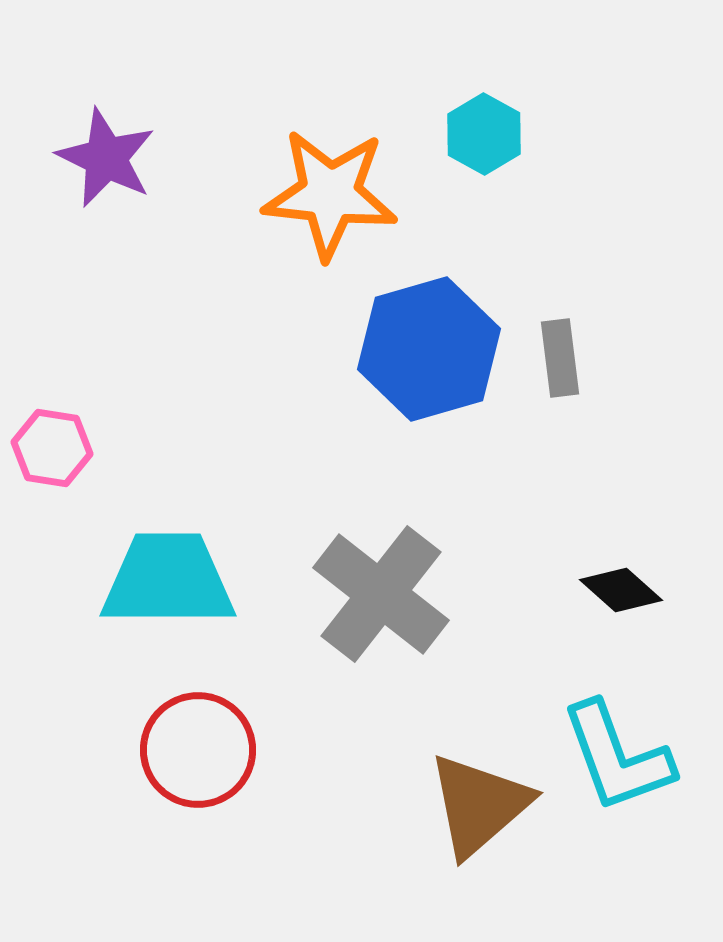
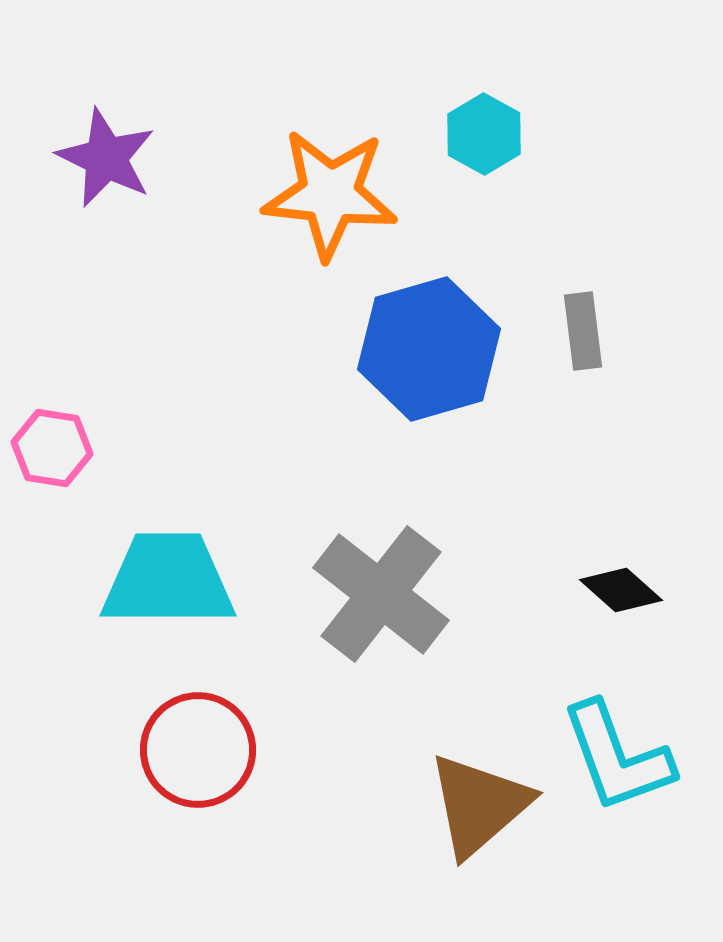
gray rectangle: moved 23 px right, 27 px up
